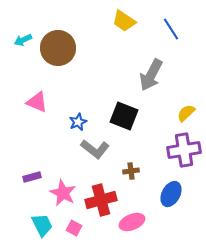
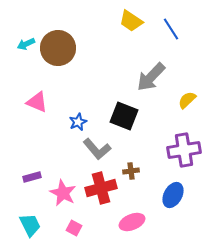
yellow trapezoid: moved 7 px right
cyan arrow: moved 3 px right, 4 px down
gray arrow: moved 2 px down; rotated 16 degrees clockwise
yellow semicircle: moved 1 px right, 13 px up
gray L-shape: moved 2 px right; rotated 12 degrees clockwise
blue ellipse: moved 2 px right, 1 px down
red cross: moved 12 px up
cyan trapezoid: moved 12 px left
